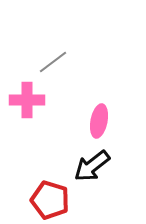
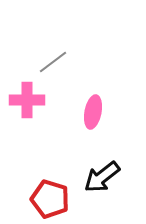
pink ellipse: moved 6 px left, 9 px up
black arrow: moved 10 px right, 11 px down
red pentagon: moved 1 px up
